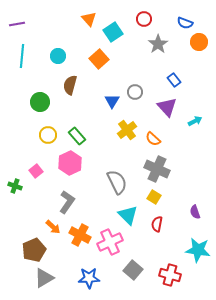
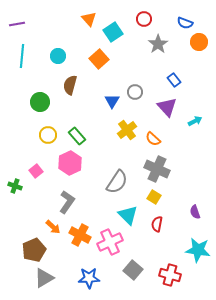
gray semicircle: rotated 60 degrees clockwise
